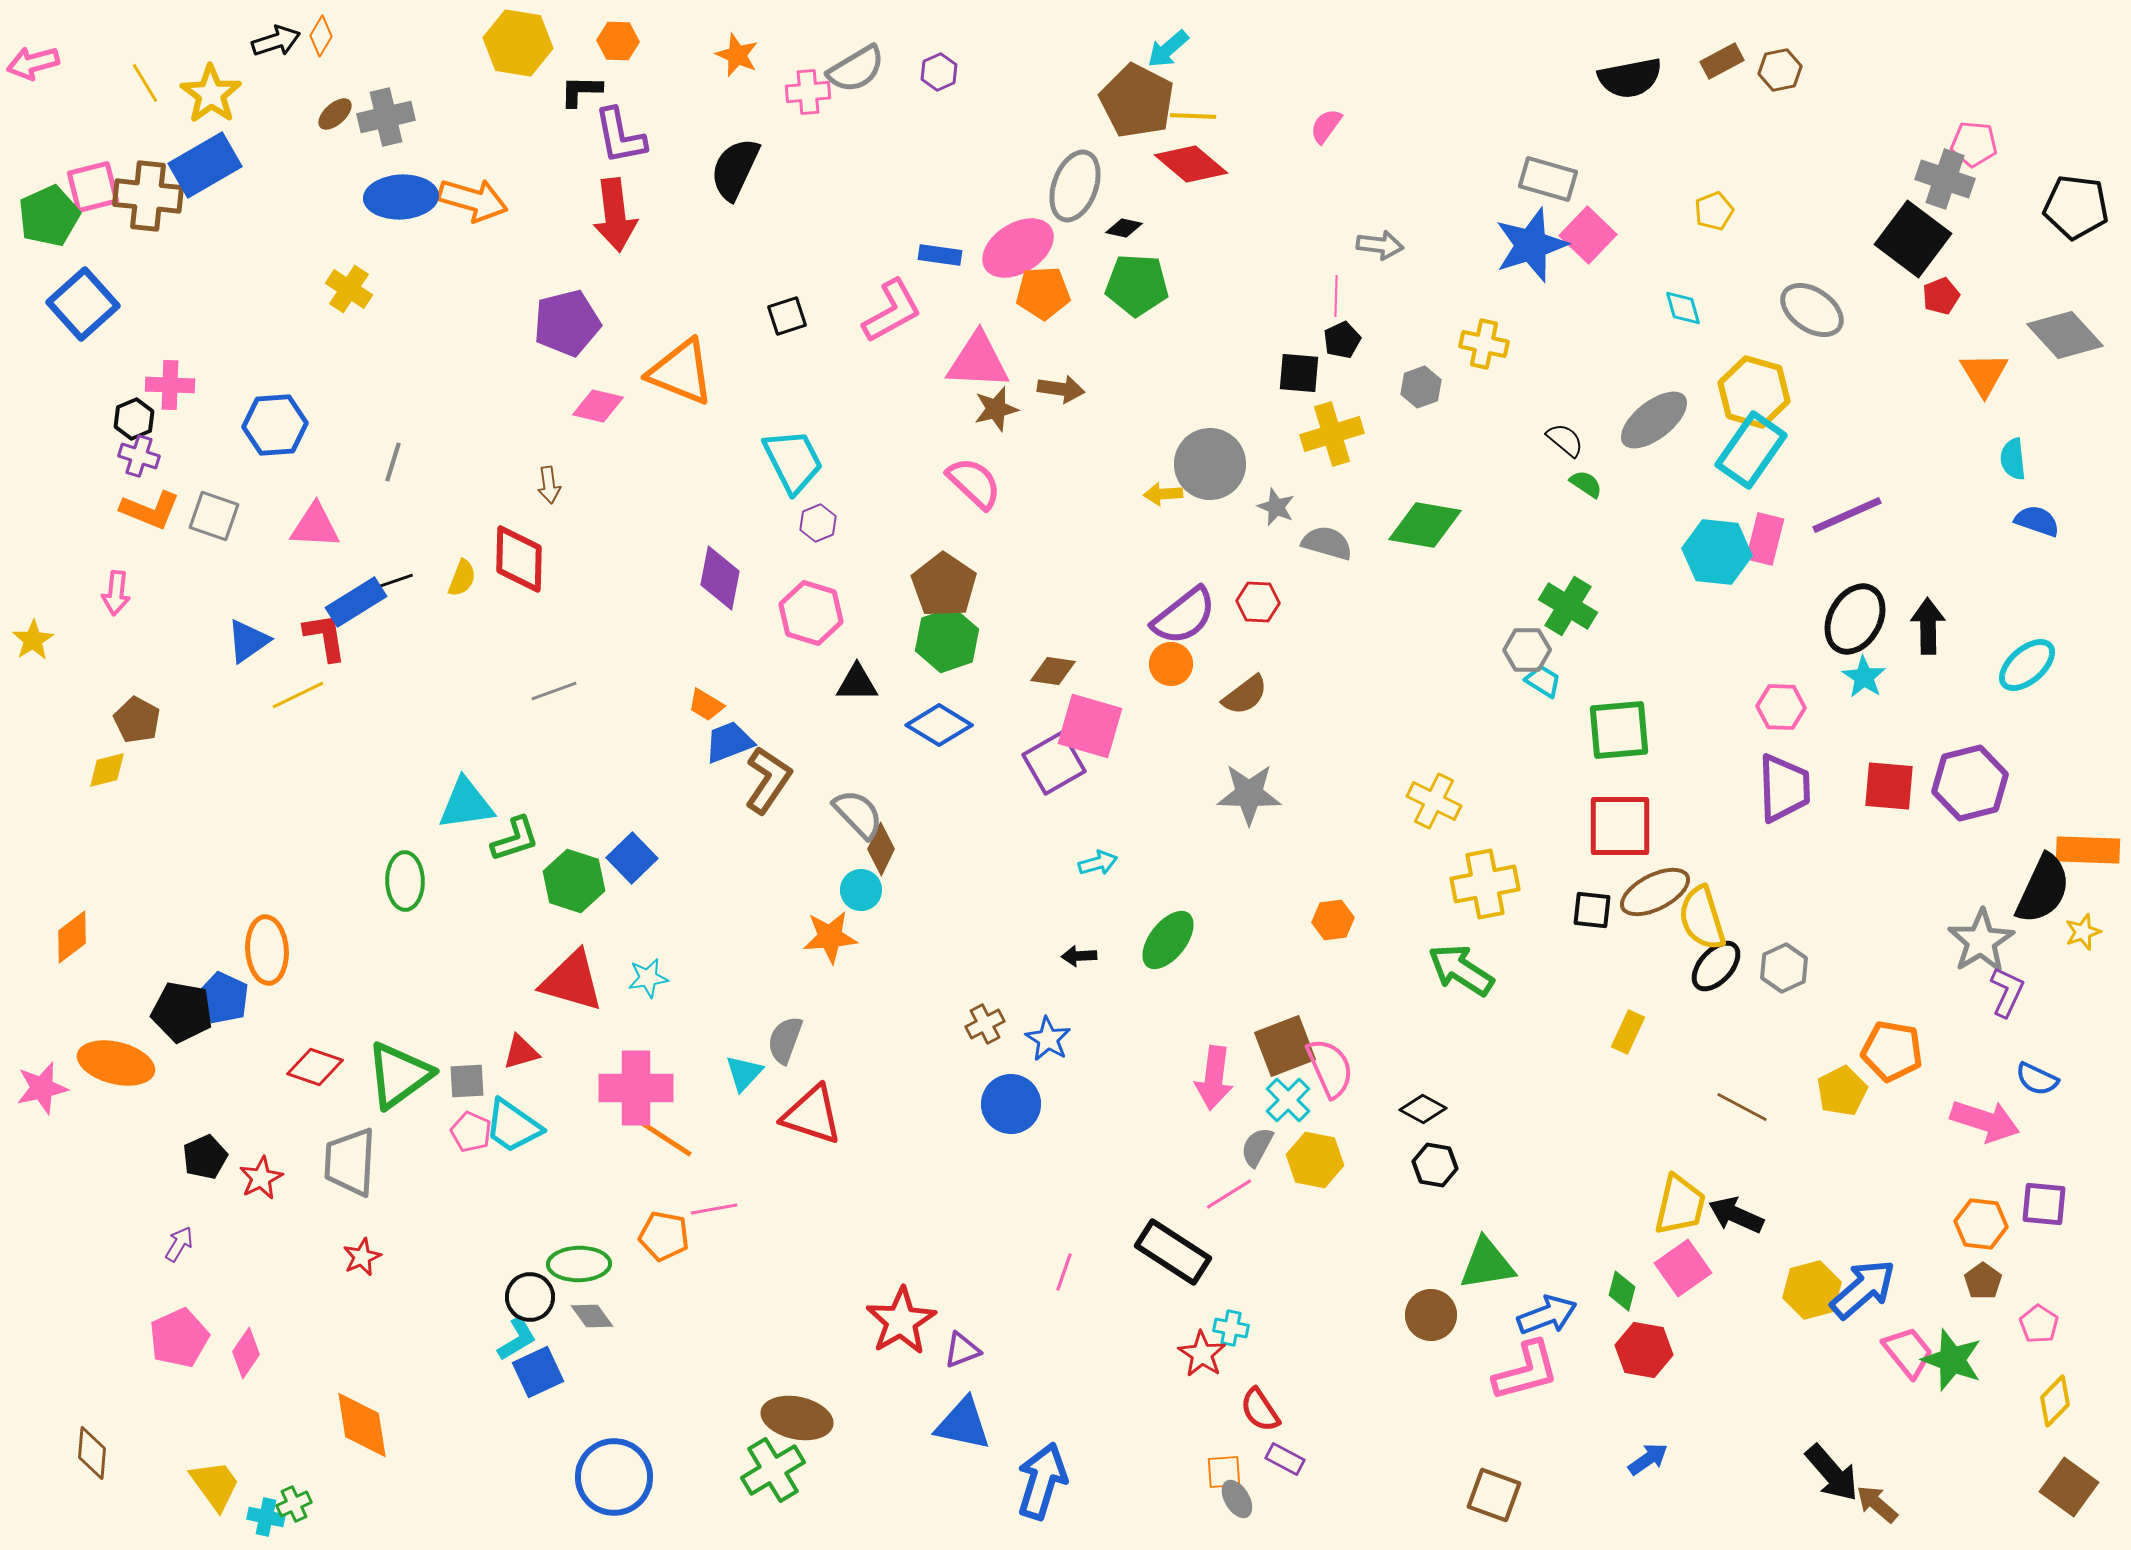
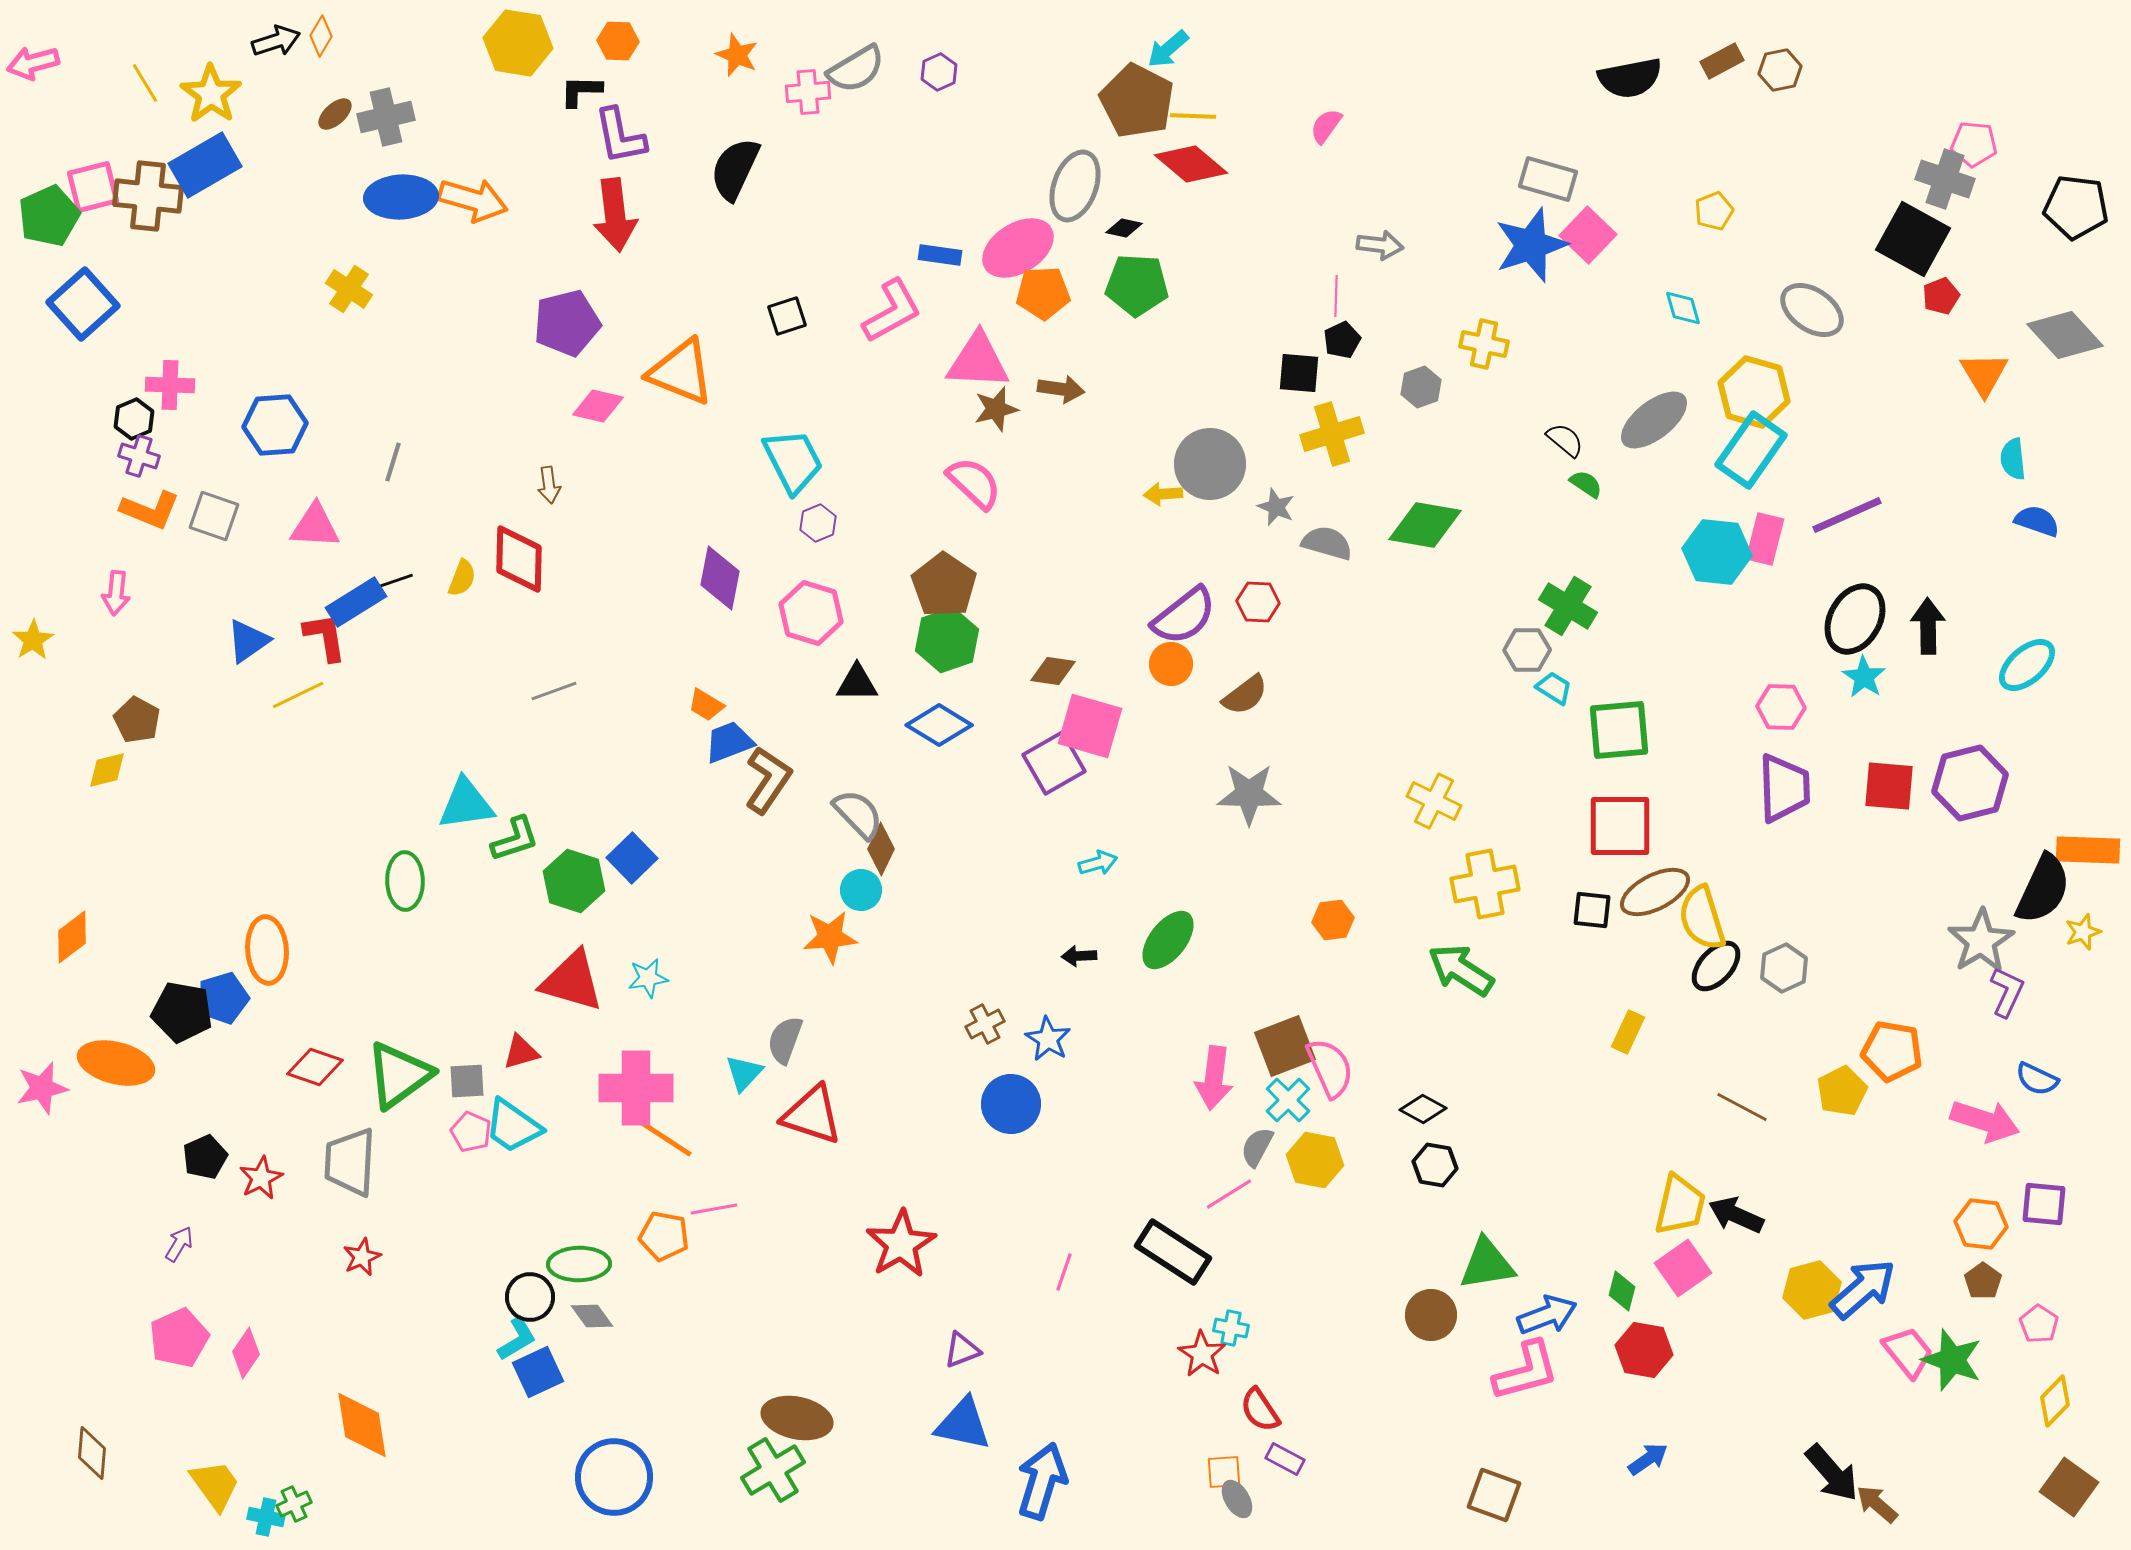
black square at (1913, 239): rotated 8 degrees counterclockwise
cyan trapezoid at (1543, 681): moved 11 px right, 7 px down
blue pentagon at (223, 998): rotated 30 degrees clockwise
red star at (901, 1321): moved 77 px up
